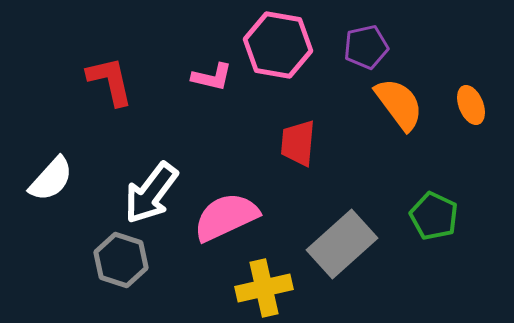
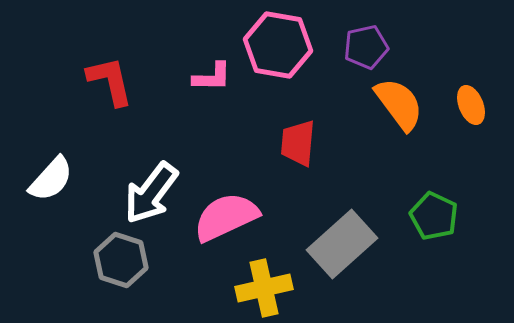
pink L-shape: rotated 12 degrees counterclockwise
